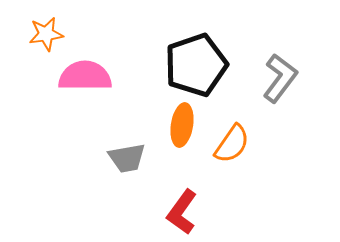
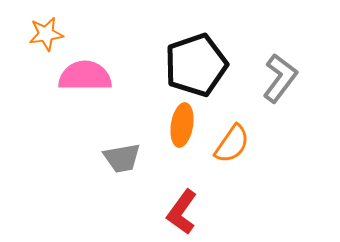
gray trapezoid: moved 5 px left
